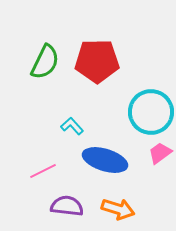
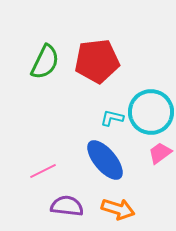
red pentagon: rotated 6 degrees counterclockwise
cyan L-shape: moved 40 px right, 8 px up; rotated 35 degrees counterclockwise
blue ellipse: rotated 33 degrees clockwise
